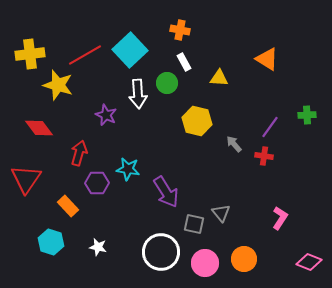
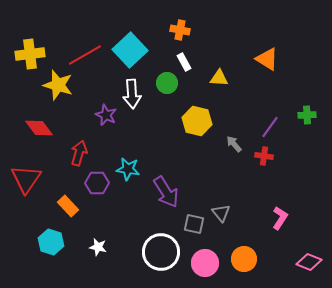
white arrow: moved 6 px left
